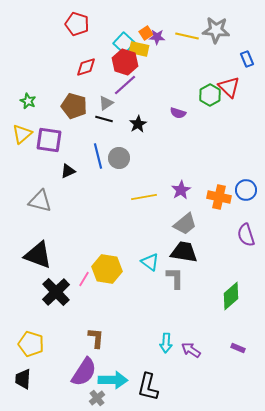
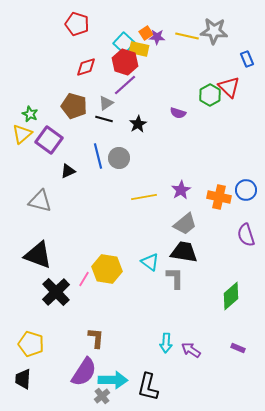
gray star at (216, 30): moved 2 px left, 1 px down
green star at (28, 101): moved 2 px right, 13 px down
purple square at (49, 140): rotated 28 degrees clockwise
gray cross at (97, 398): moved 5 px right, 2 px up
